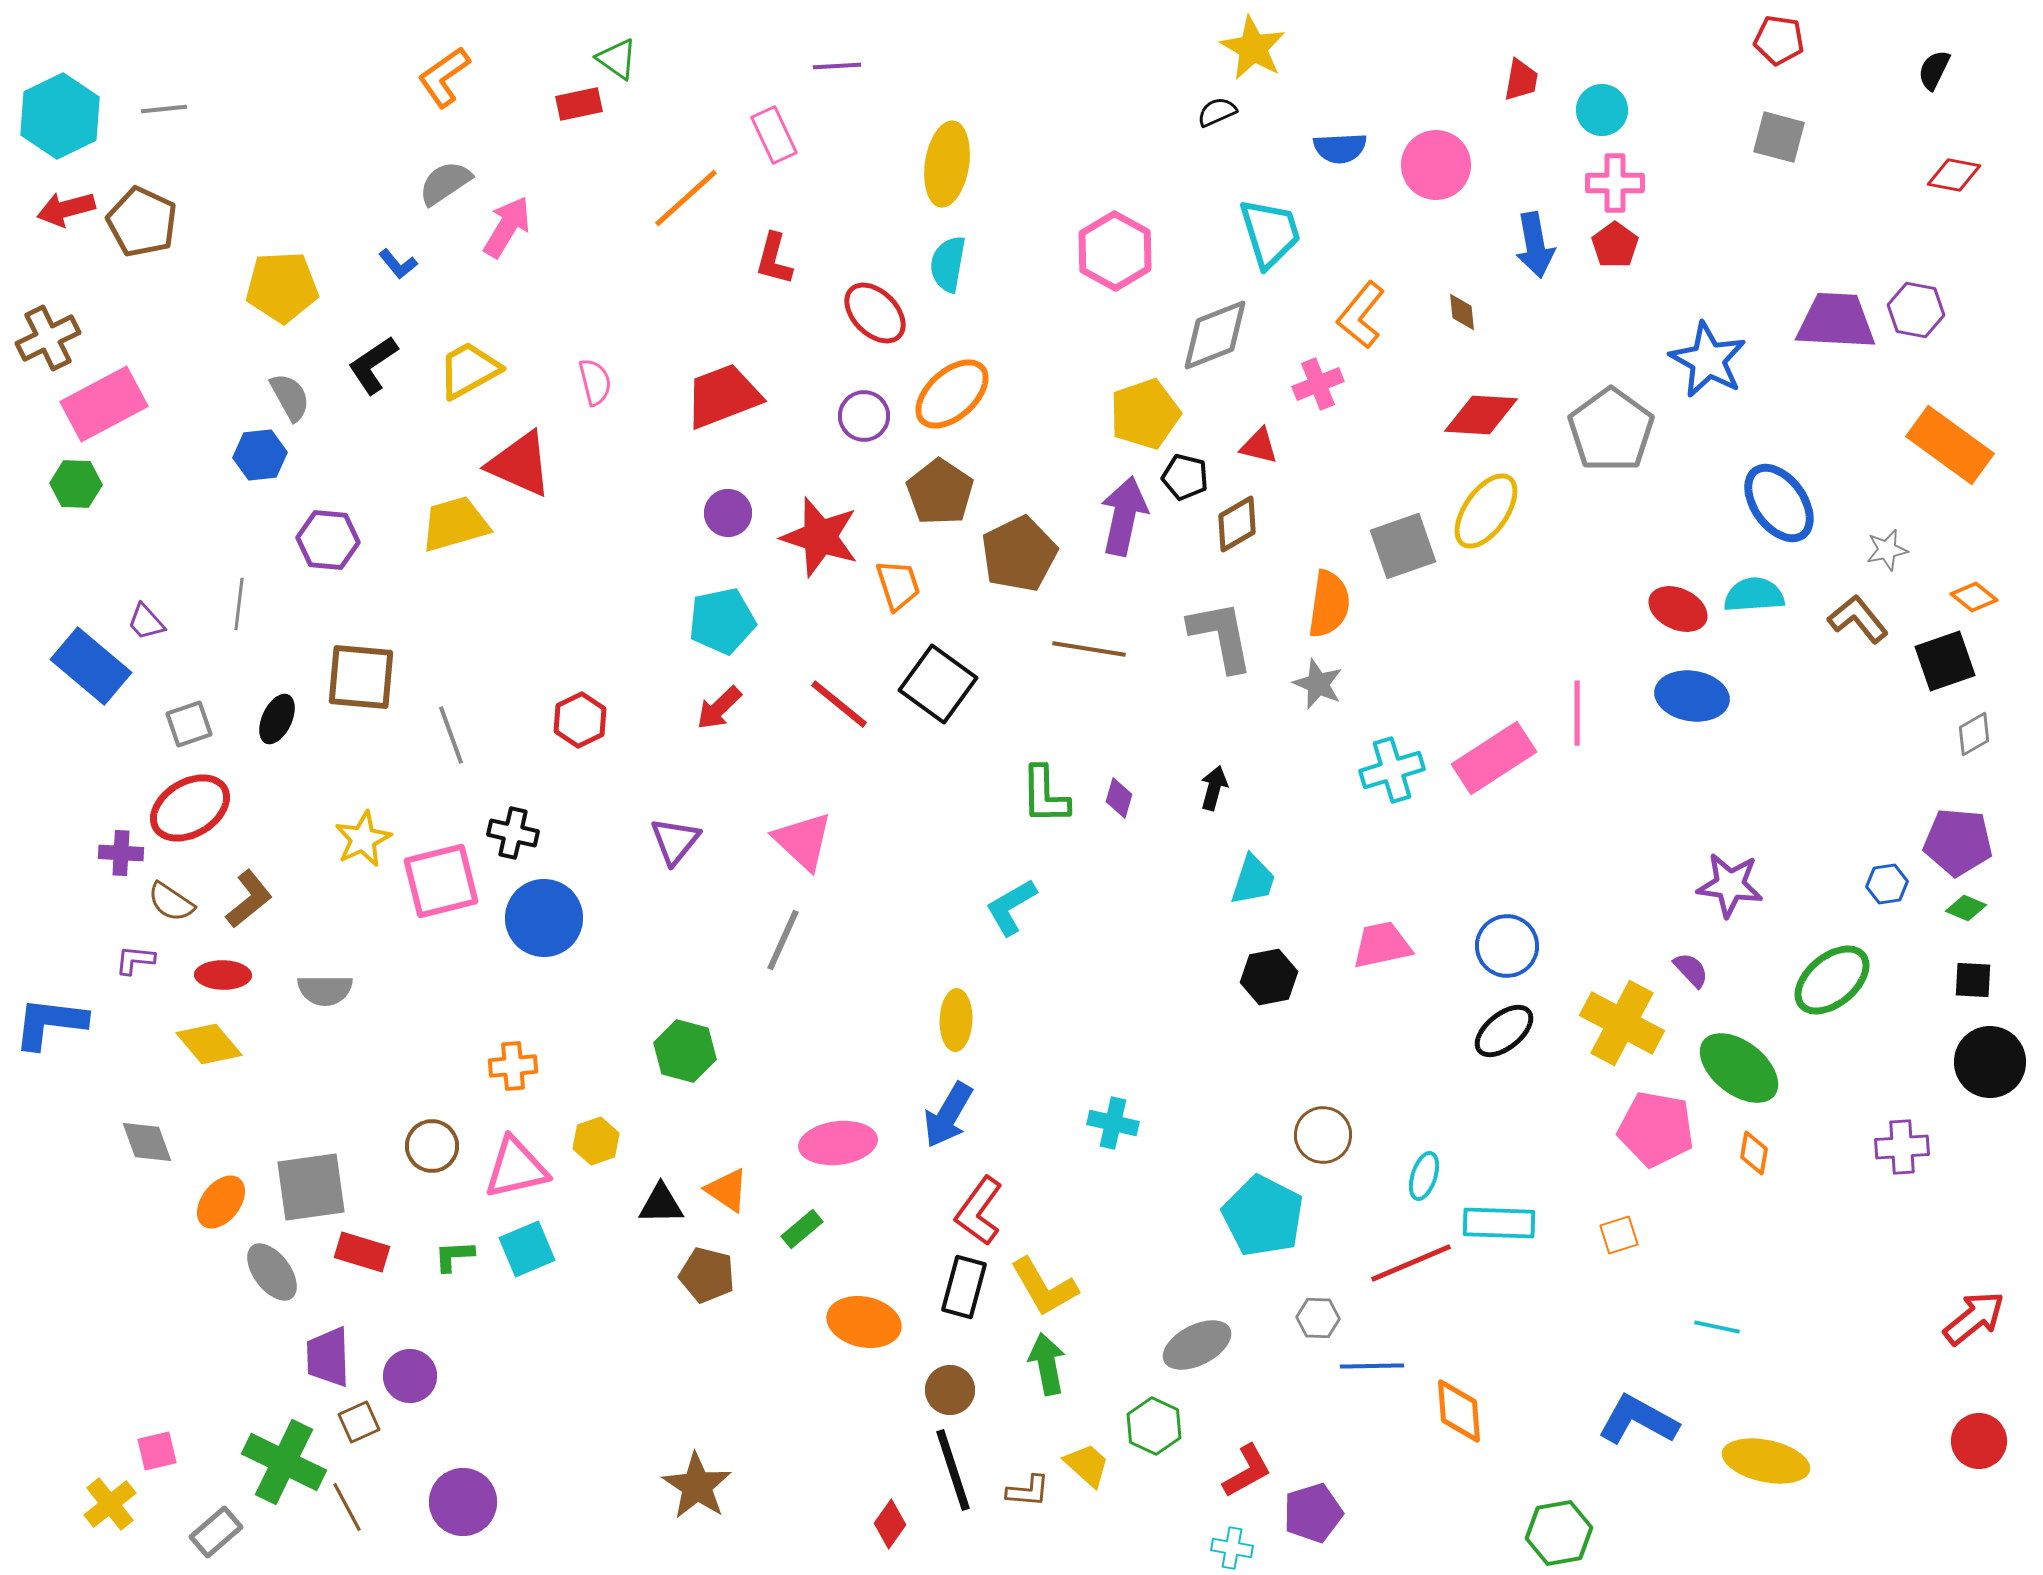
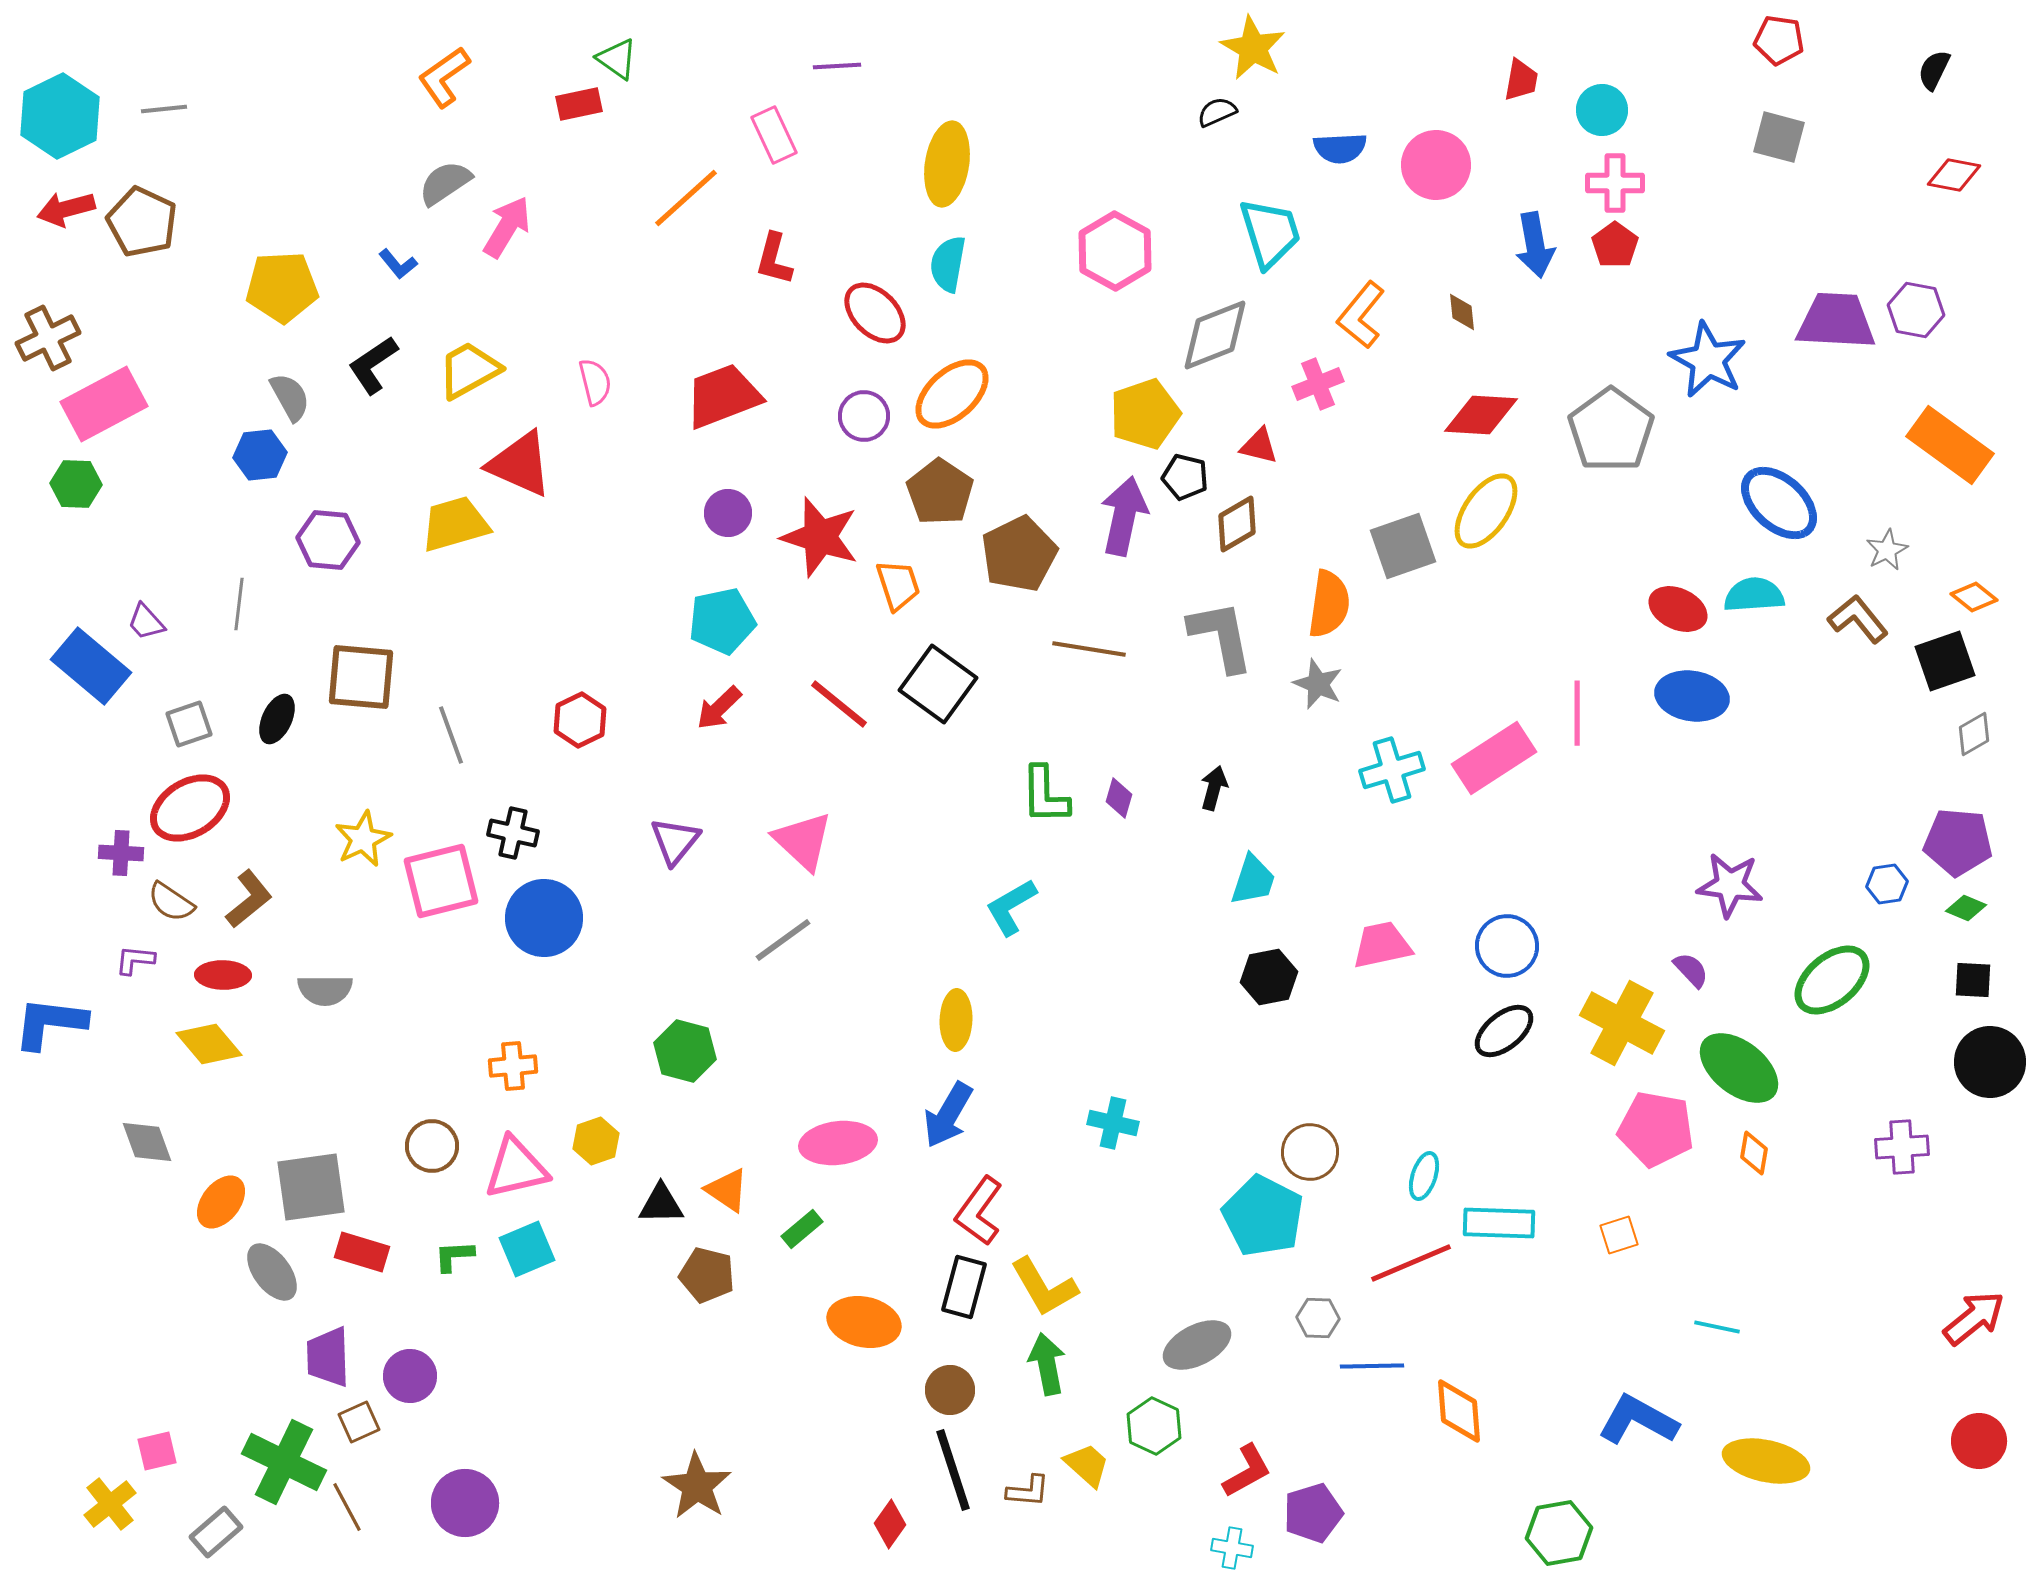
blue ellipse at (1779, 503): rotated 12 degrees counterclockwise
gray star at (1887, 550): rotated 15 degrees counterclockwise
gray line at (783, 940): rotated 30 degrees clockwise
brown circle at (1323, 1135): moved 13 px left, 17 px down
purple circle at (463, 1502): moved 2 px right, 1 px down
